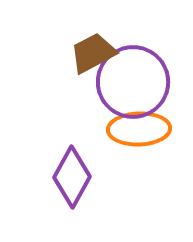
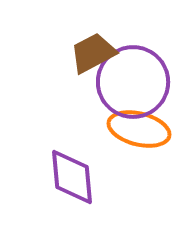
orange ellipse: rotated 16 degrees clockwise
purple diamond: rotated 34 degrees counterclockwise
